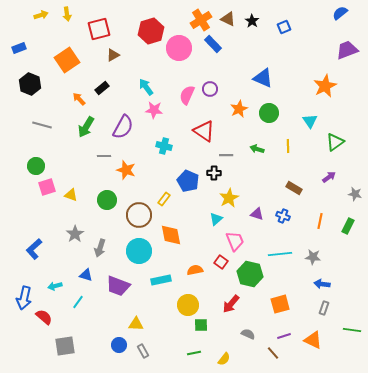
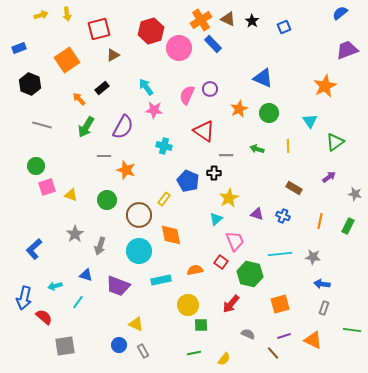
gray arrow at (100, 248): moved 2 px up
yellow triangle at (136, 324): rotated 21 degrees clockwise
